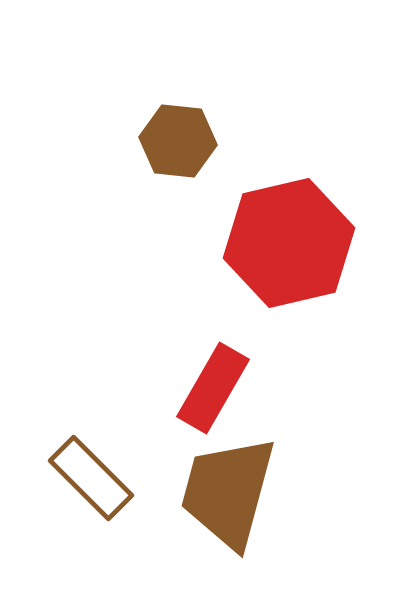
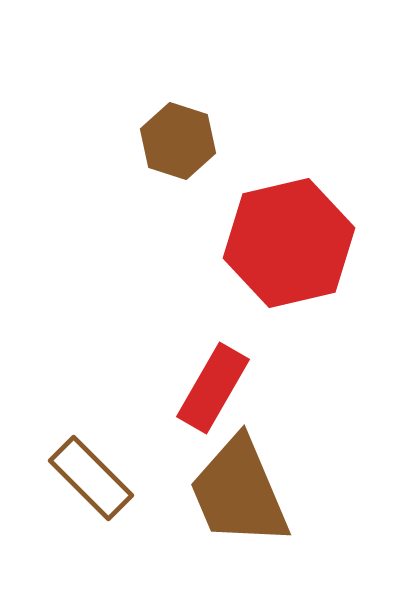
brown hexagon: rotated 12 degrees clockwise
brown trapezoid: moved 11 px right; rotated 38 degrees counterclockwise
